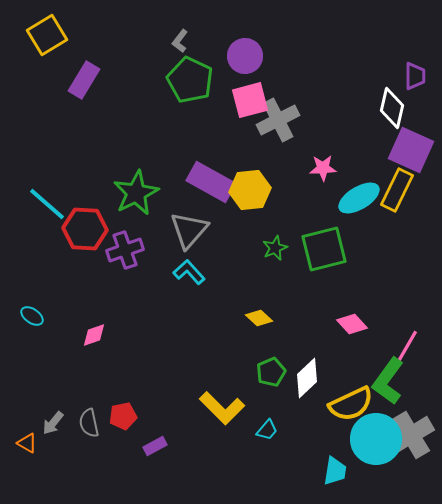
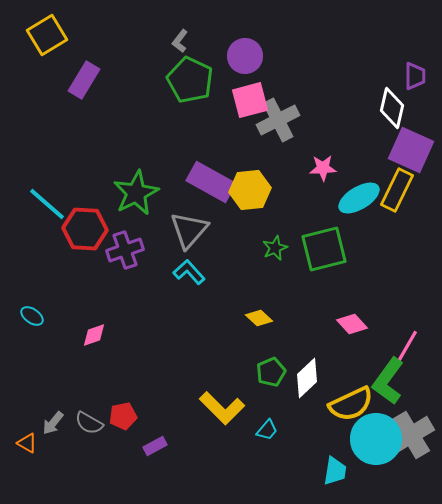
gray semicircle at (89, 423): rotated 48 degrees counterclockwise
